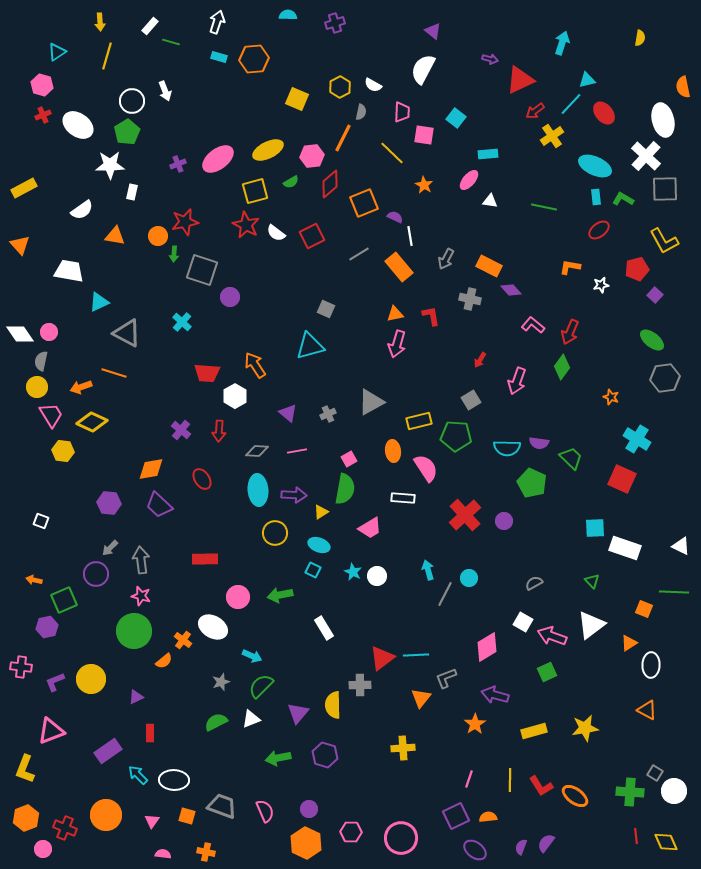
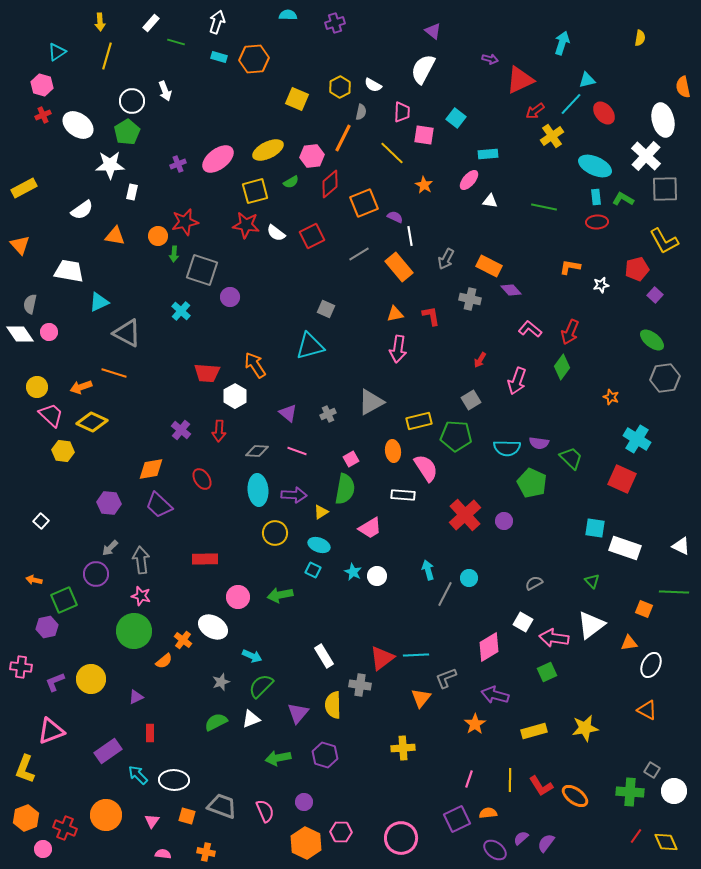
white rectangle at (150, 26): moved 1 px right, 3 px up
green line at (171, 42): moved 5 px right
red star at (246, 225): rotated 20 degrees counterclockwise
red ellipse at (599, 230): moved 2 px left, 8 px up; rotated 35 degrees clockwise
cyan cross at (182, 322): moved 1 px left, 11 px up
pink L-shape at (533, 325): moved 3 px left, 4 px down
pink arrow at (397, 344): moved 1 px right, 5 px down; rotated 8 degrees counterclockwise
gray semicircle at (41, 361): moved 11 px left, 57 px up
pink trapezoid at (51, 415): rotated 16 degrees counterclockwise
pink line at (297, 451): rotated 30 degrees clockwise
pink square at (349, 459): moved 2 px right
white rectangle at (403, 498): moved 3 px up
white square at (41, 521): rotated 21 degrees clockwise
cyan square at (595, 528): rotated 10 degrees clockwise
white rectangle at (324, 628): moved 28 px down
pink arrow at (552, 636): moved 2 px right, 2 px down; rotated 12 degrees counterclockwise
orange triangle at (629, 643): rotated 24 degrees clockwise
pink diamond at (487, 647): moved 2 px right
white ellipse at (651, 665): rotated 25 degrees clockwise
gray cross at (360, 685): rotated 10 degrees clockwise
gray square at (655, 773): moved 3 px left, 3 px up
purple circle at (309, 809): moved 5 px left, 7 px up
purple square at (456, 816): moved 1 px right, 3 px down
orange semicircle at (488, 817): moved 4 px up
pink hexagon at (351, 832): moved 10 px left
red line at (636, 836): rotated 42 degrees clockwise
purple semicircle at (521, 847): moved 9 px up; rotated 28 degrees clockwise
purple ellipse at (475, 850): moved 20 px right
